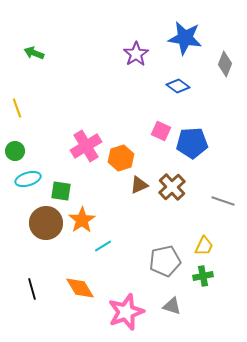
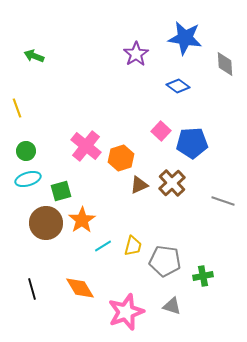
green arrow: moved 3 px down
gray diamond: rotated 25 degrees counterclockwise
pink square: rotated 18 degrees clockwise
pink cross: rotated 20 degrees counterclockwise
green circle: moved 11 px right
brown cross: moved 4 px up
green square: rotated 25 degrees counterclockwise
yellow trapezoid: moved 71 px left; rotated 10 degrees counterclockwise
gray pentagon: rotated 20 degrees clockwise
